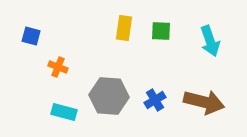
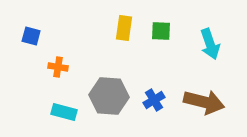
cyan arrow: moved 3 px down
orange cross: rotated 12 degrees counterclockwise
blue cross: moved 1 px left
